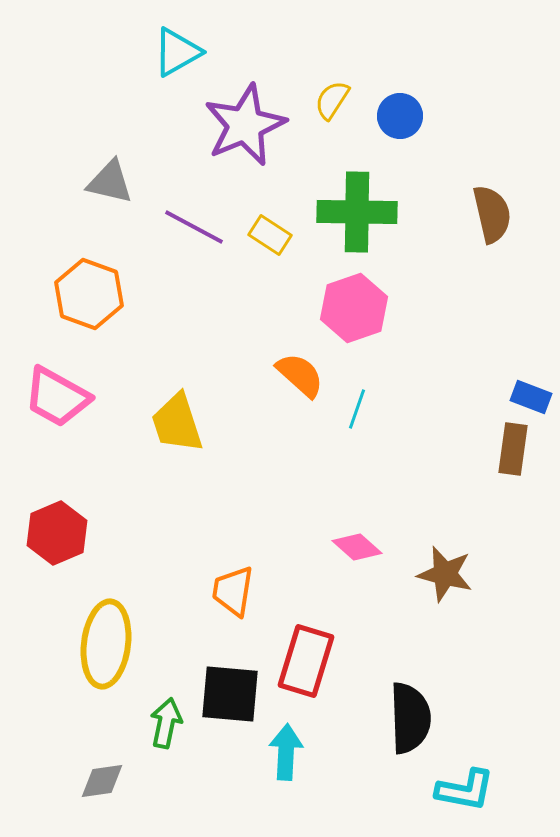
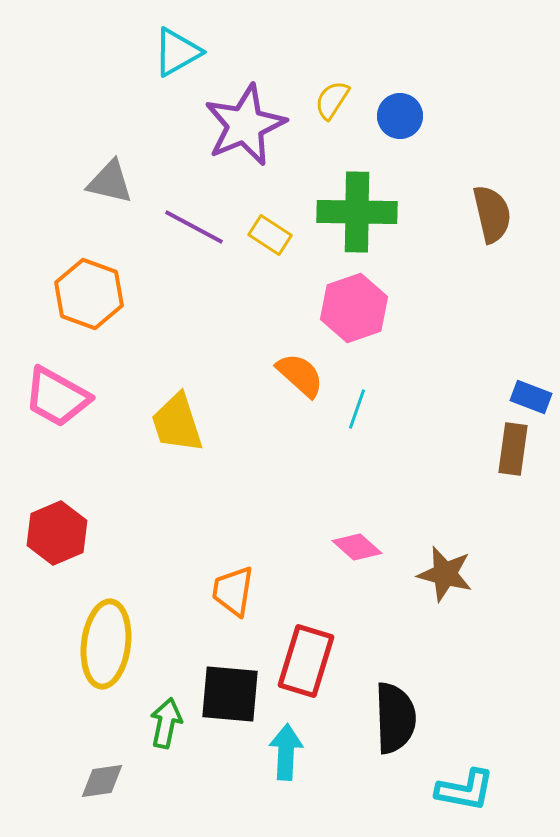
black semicircle: moved 15 px left
